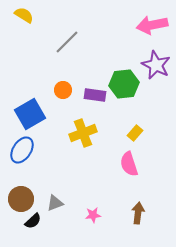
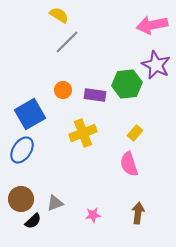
yellow semicircle: moved 35 px right
green hexagon: moved 3 px right
